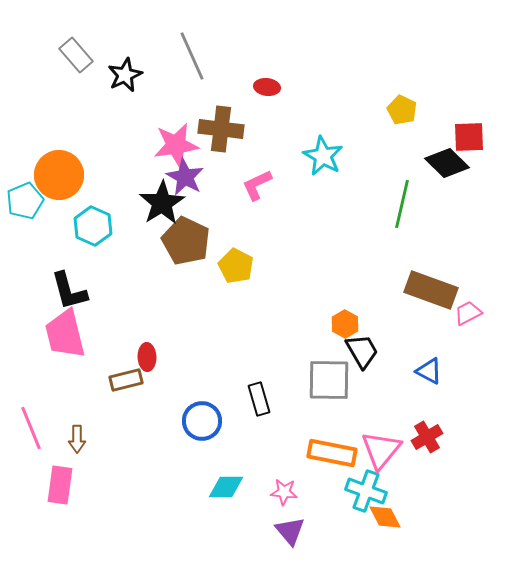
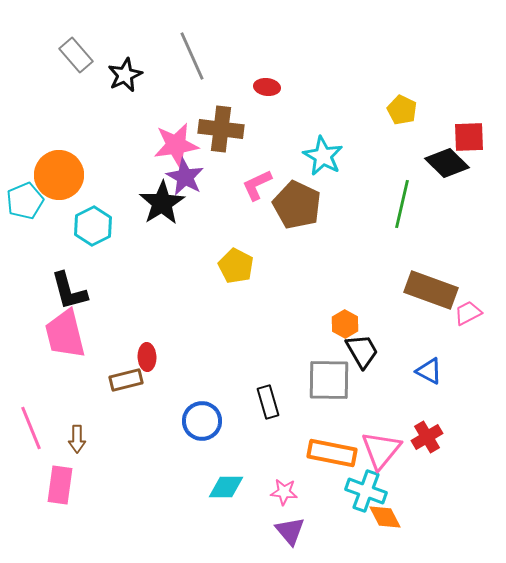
cyan hexagon at (93, 226): rotated 9 degrees clockwise
brown pentagon at (186, 241): moved 111 px right, 36 px up
black rectangle at (259, 399): moved 9 px right, 3 px down
